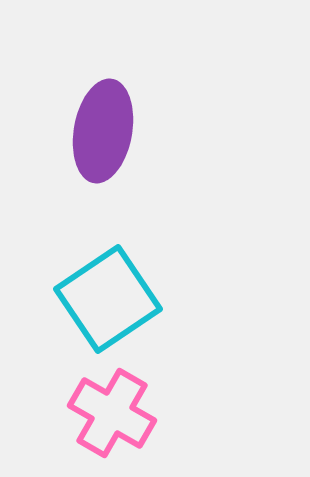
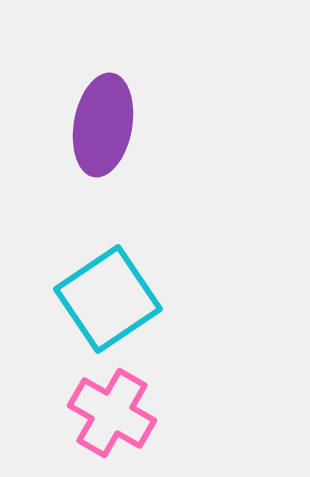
purple ellipse: moved 6 px up
